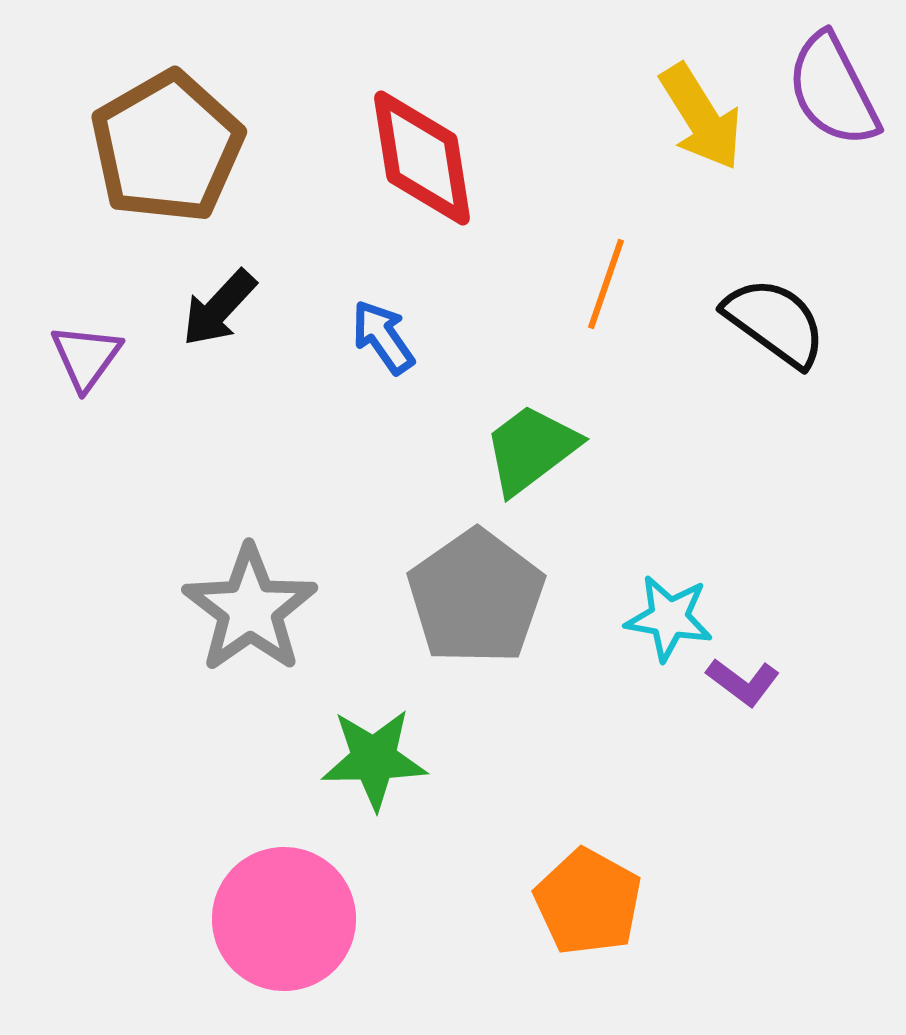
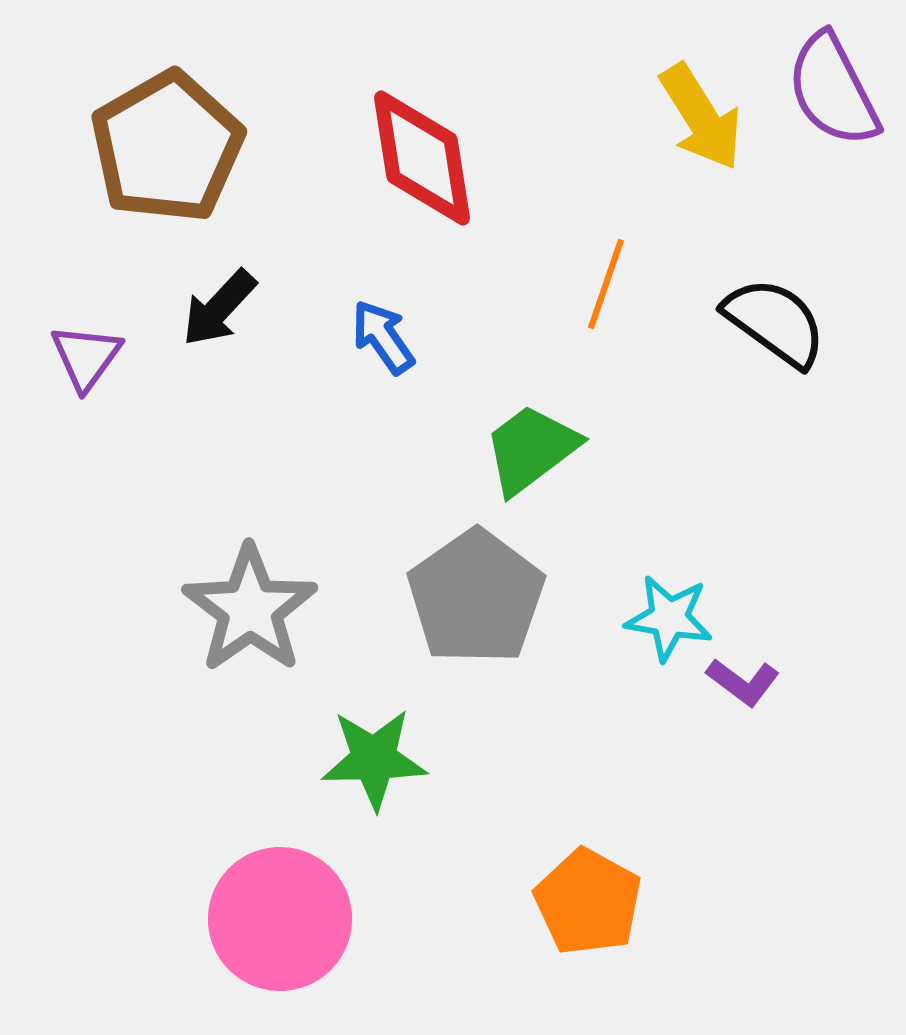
pink circle: moved 4 px left
